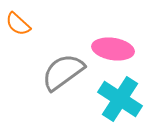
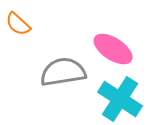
pink ellipse: rotated 24 degrees clockwise
gray semicircle: rotated 27 degrees clockwise
